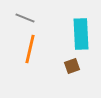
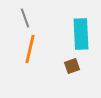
gray line: rotated 48 degrees clockwise
